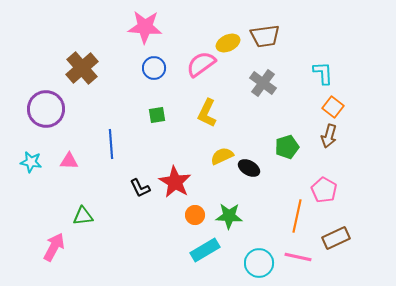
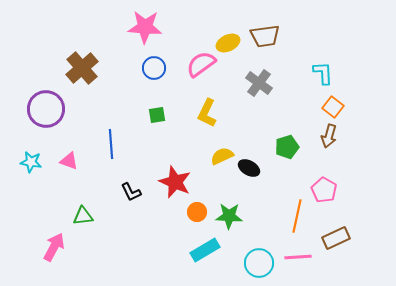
gray cross: moved 4 px left
pink triangle: rotated 18 degrees clockwise
red star: rotated 8 degrees counterclockwise
black L-shape: moved 9 px left, 4 px down
orange circle: moved 2 px right, 3 px up
pink line: rotated 16 degrees counterclockwise
